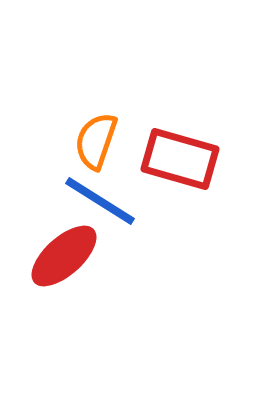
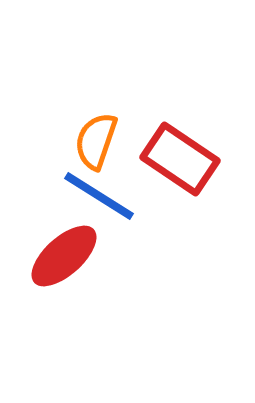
red rectangle: rotated 18 degrees clockwise
blue line: moved 1 px left, 5 px up
